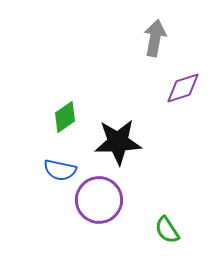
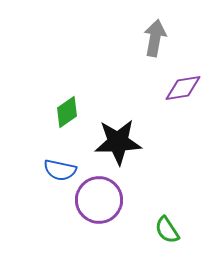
purple diamond: rotated 9 degrees clockwise
green diamond: moved 2 px right, 5 px up
